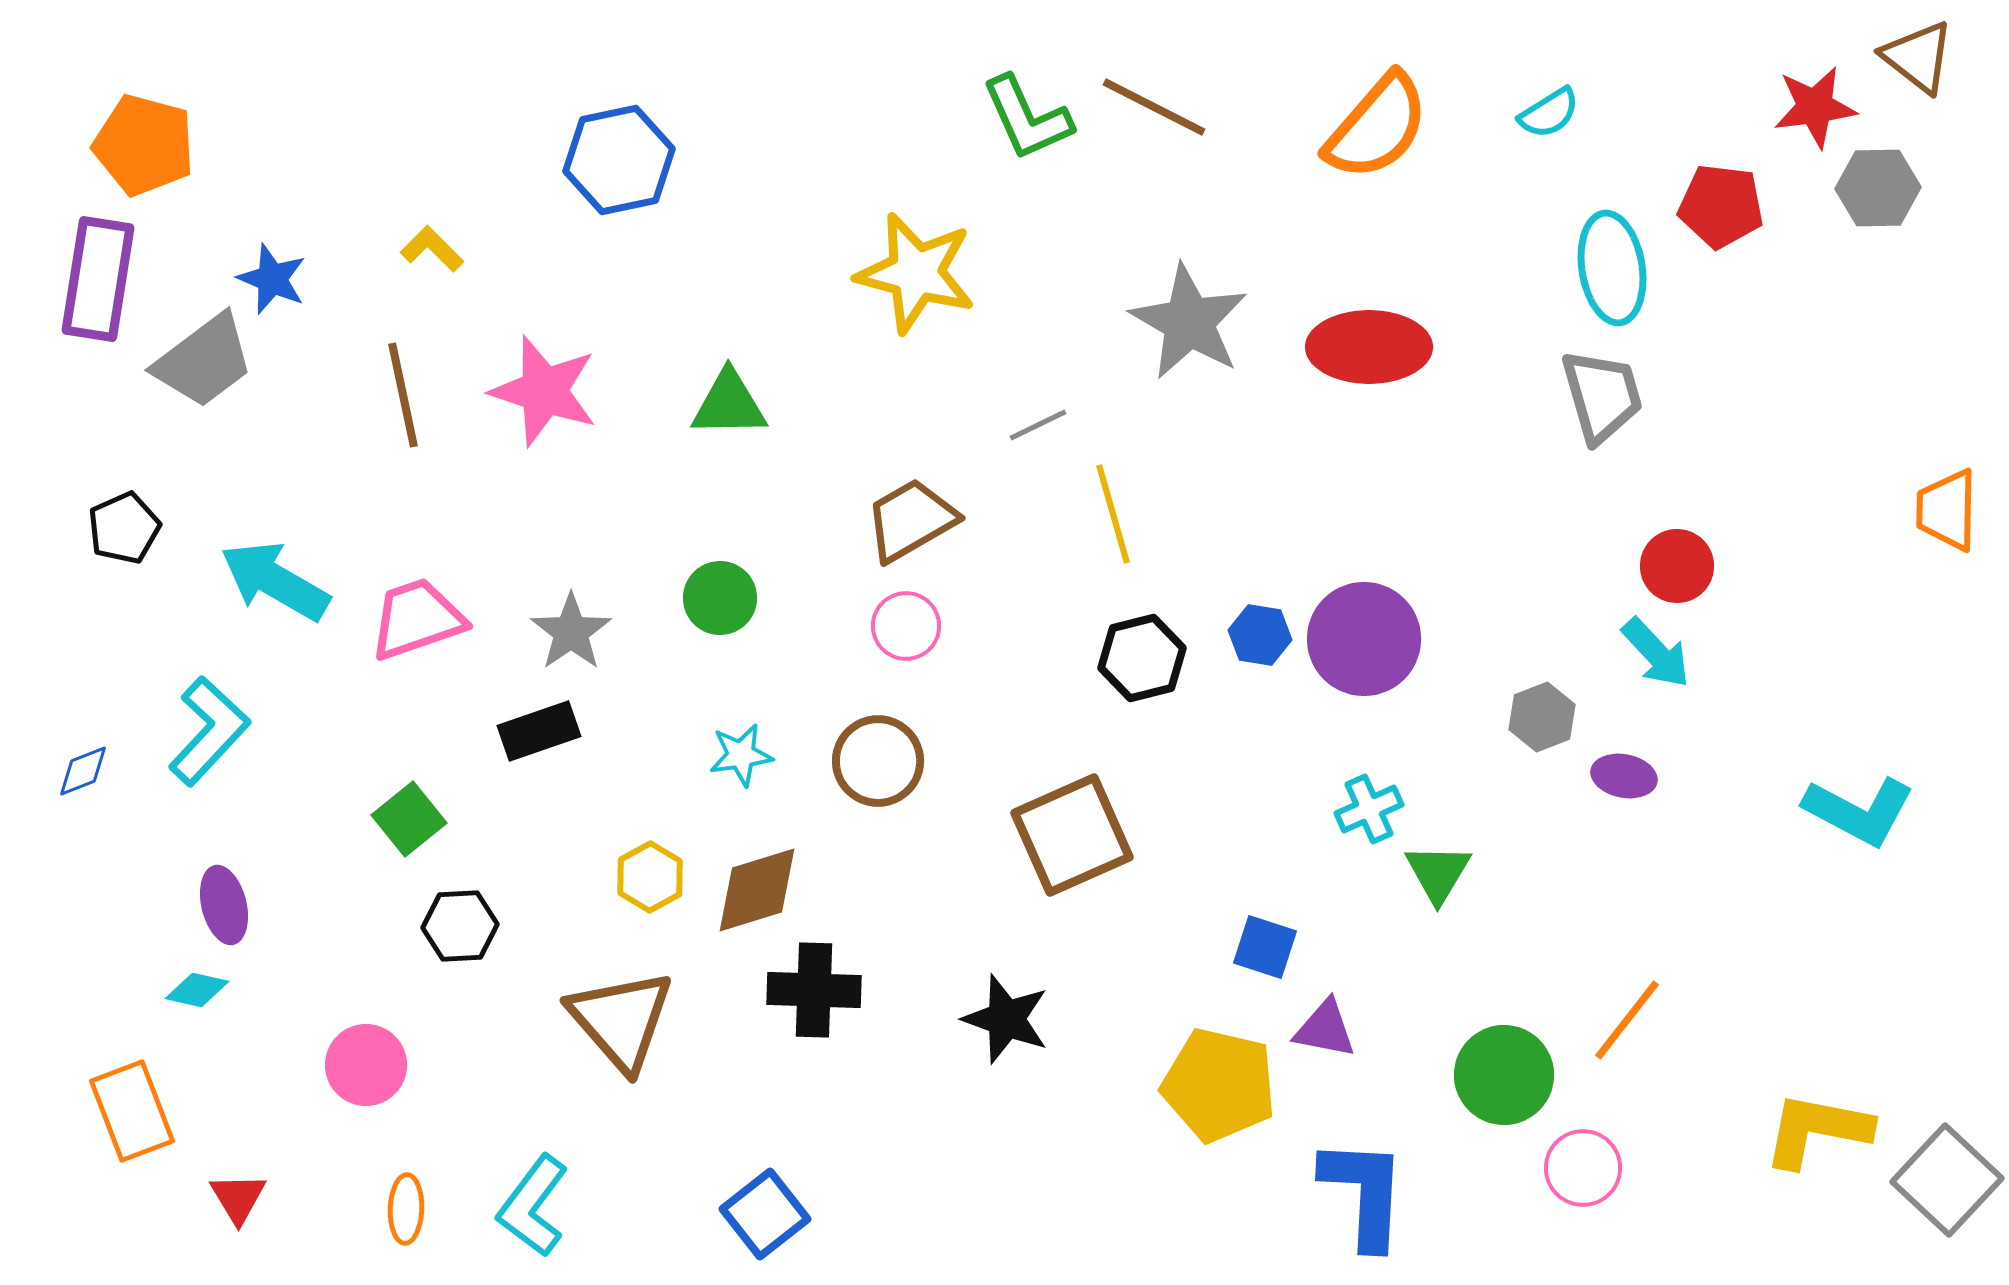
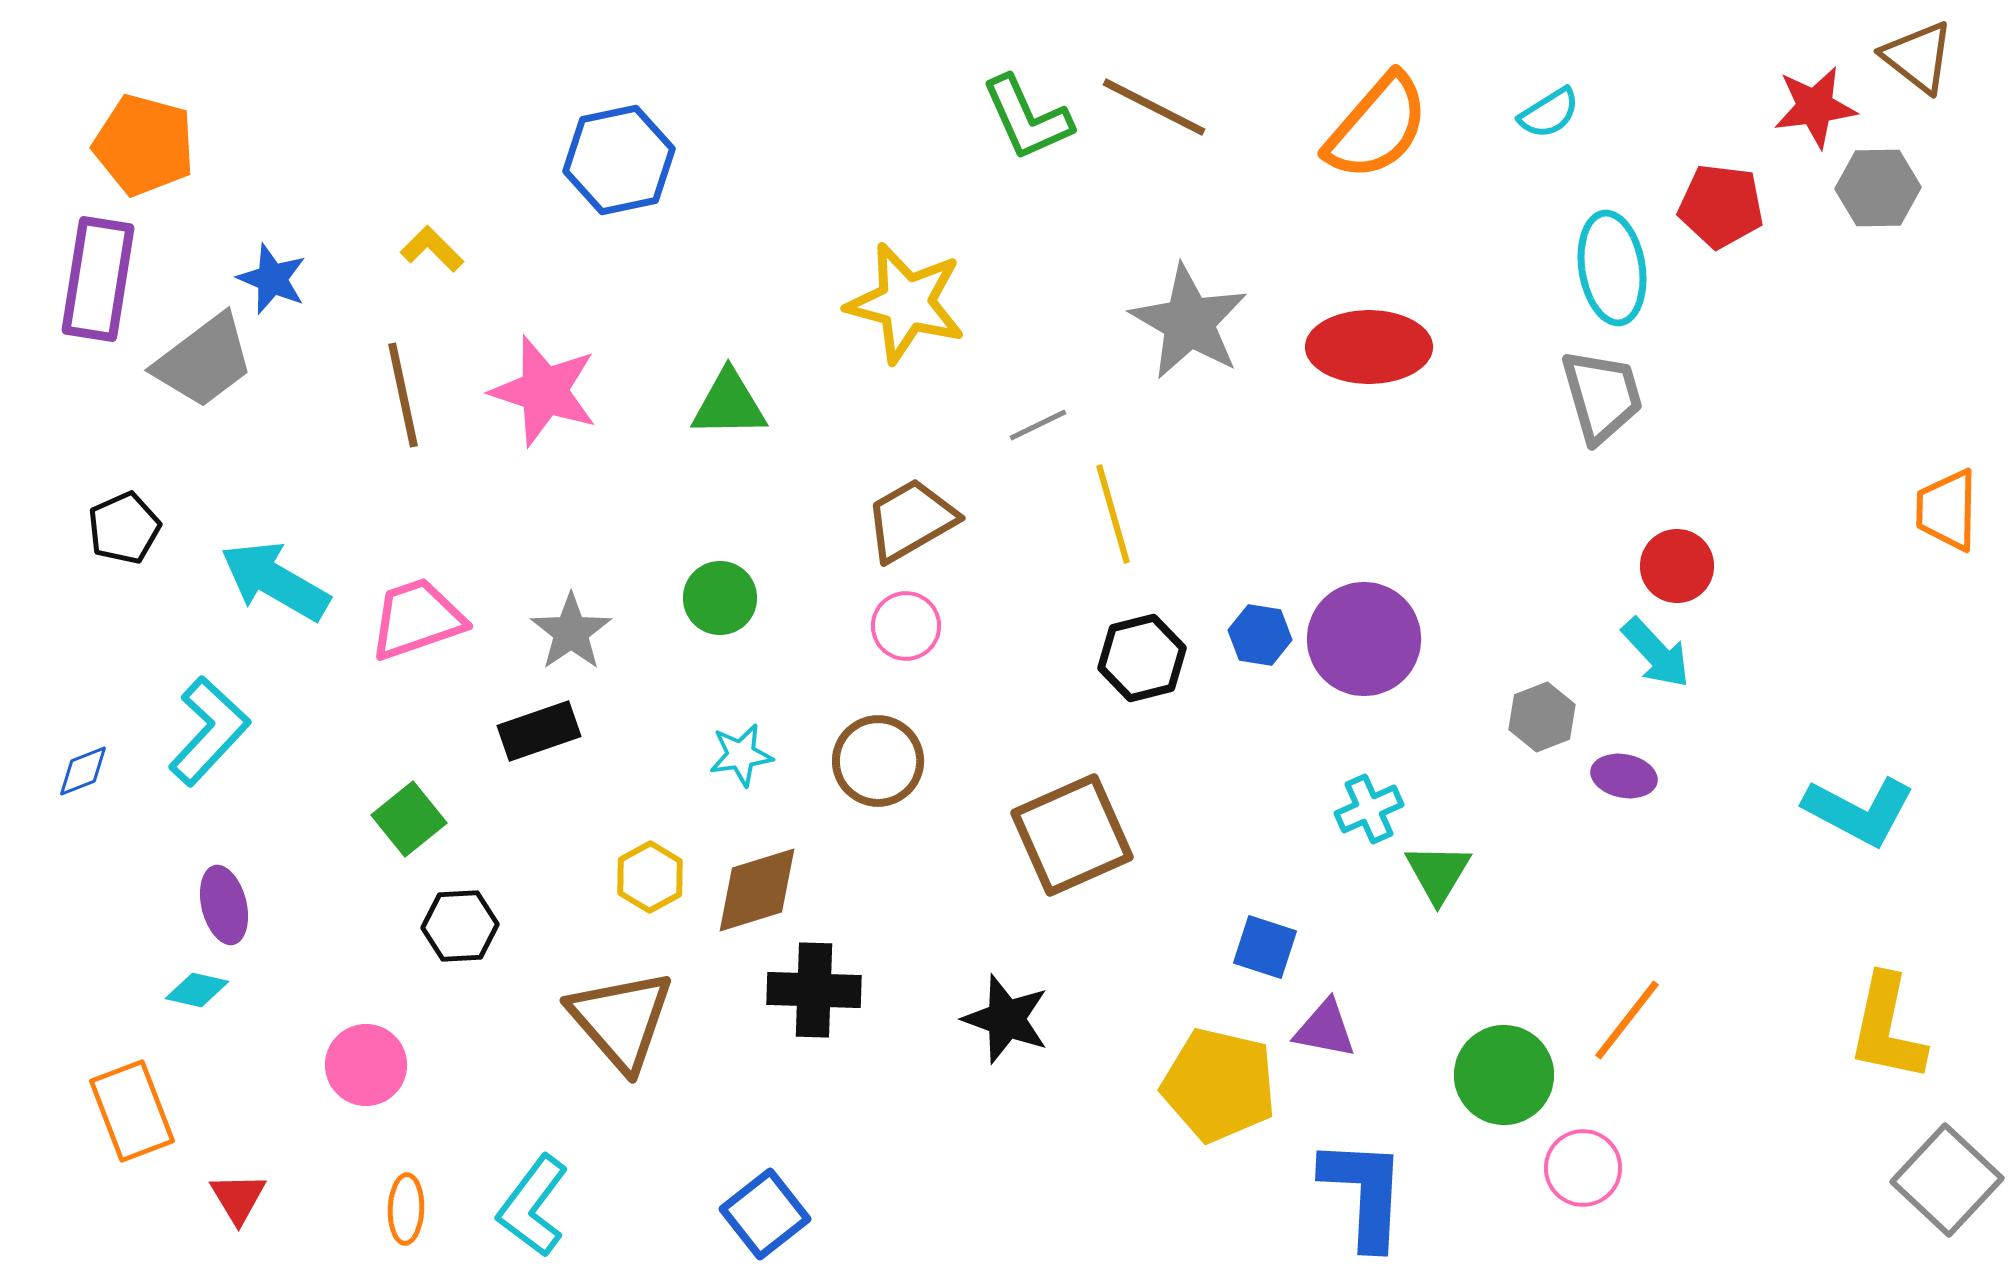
yellow star at (916, 273): moved 10 px left, 30 px down
yellow L-shape at (1817, 1130): moved 70 px right, 102 px up; rotated 89 degrees counterclockwise
